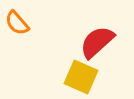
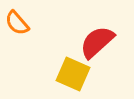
yellow square: moved 8 px left, 3 px up
